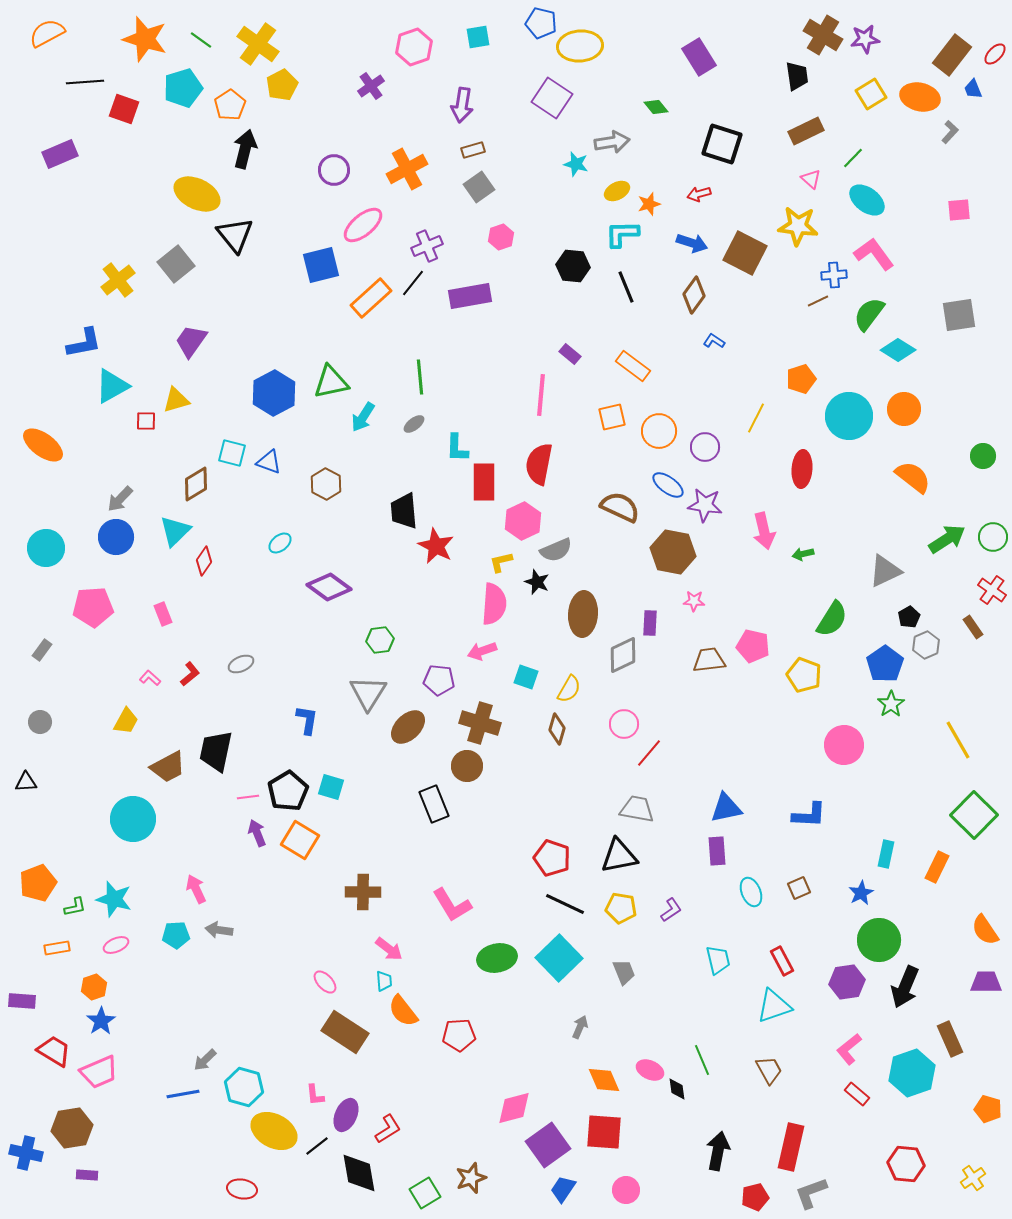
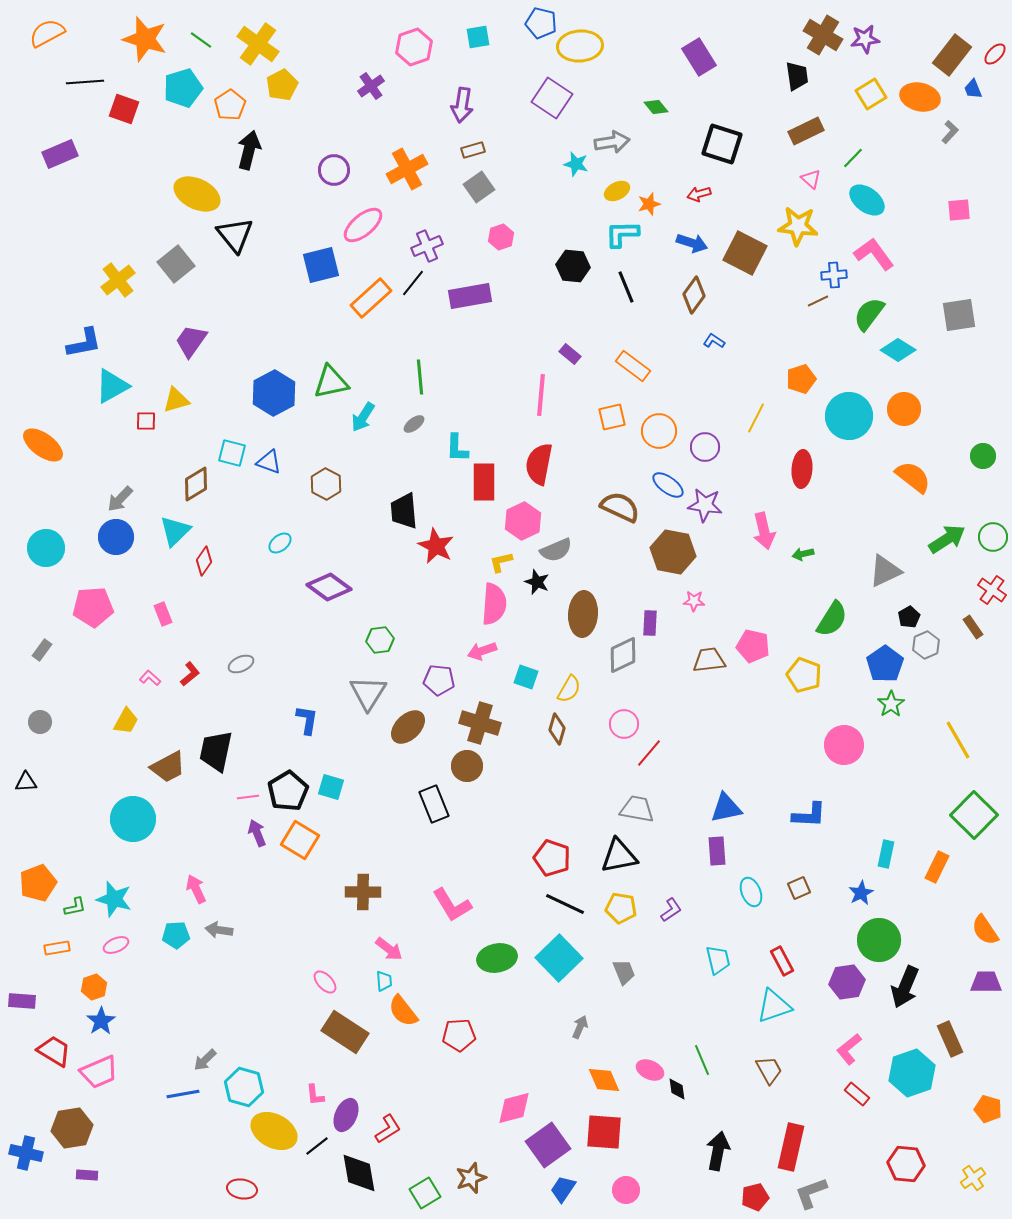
black arrow at (245, 149): moved 4 px right, 1 px down
